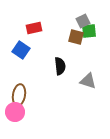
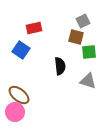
green square: moved 21 px down
brown ellipse: rotated 60 degrees counterclockwise
